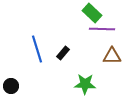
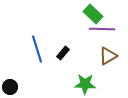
green rectangle: moved 1 px right, 1 px down
brown triangle: moved 4 px left; rotated 30 degrees counterclockwise
black circle: moved 1 px left, 1 px down
